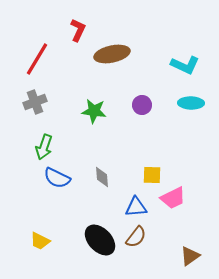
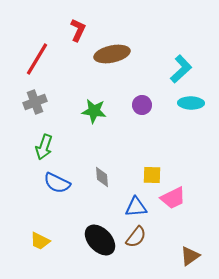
cyan L-shape: moved 4 px left, 4 px down; rotated 68 degrees counterclockwise
blue semicircle: moved 5 px down
